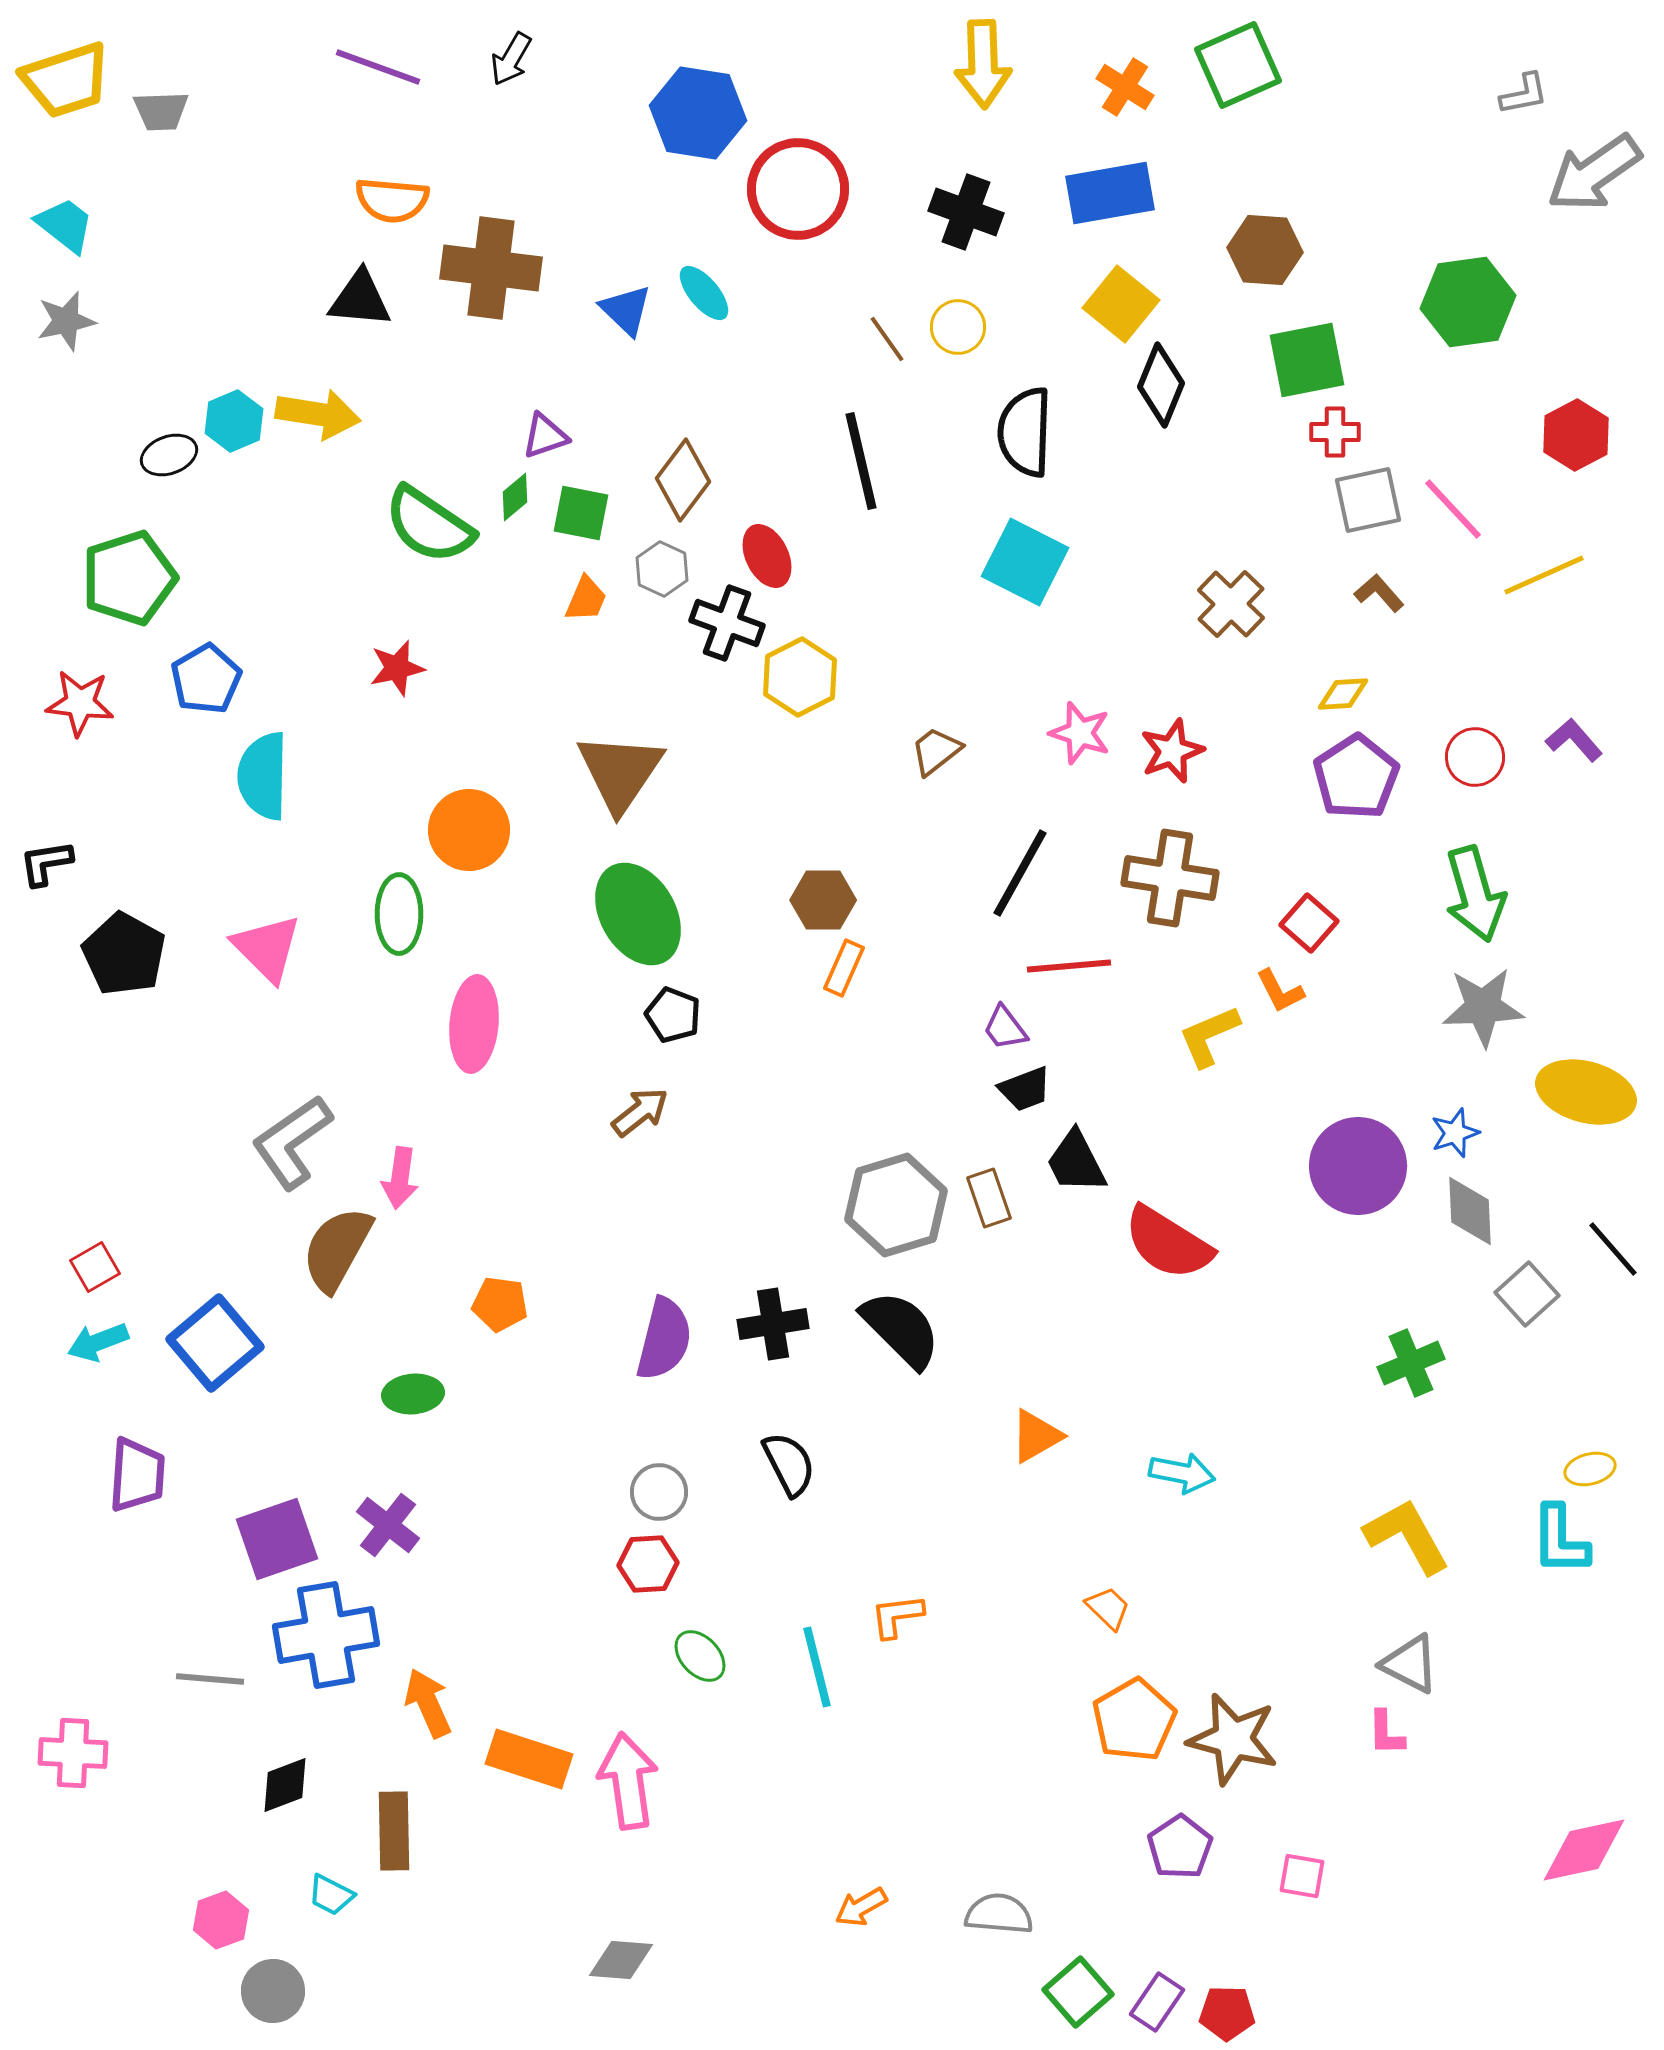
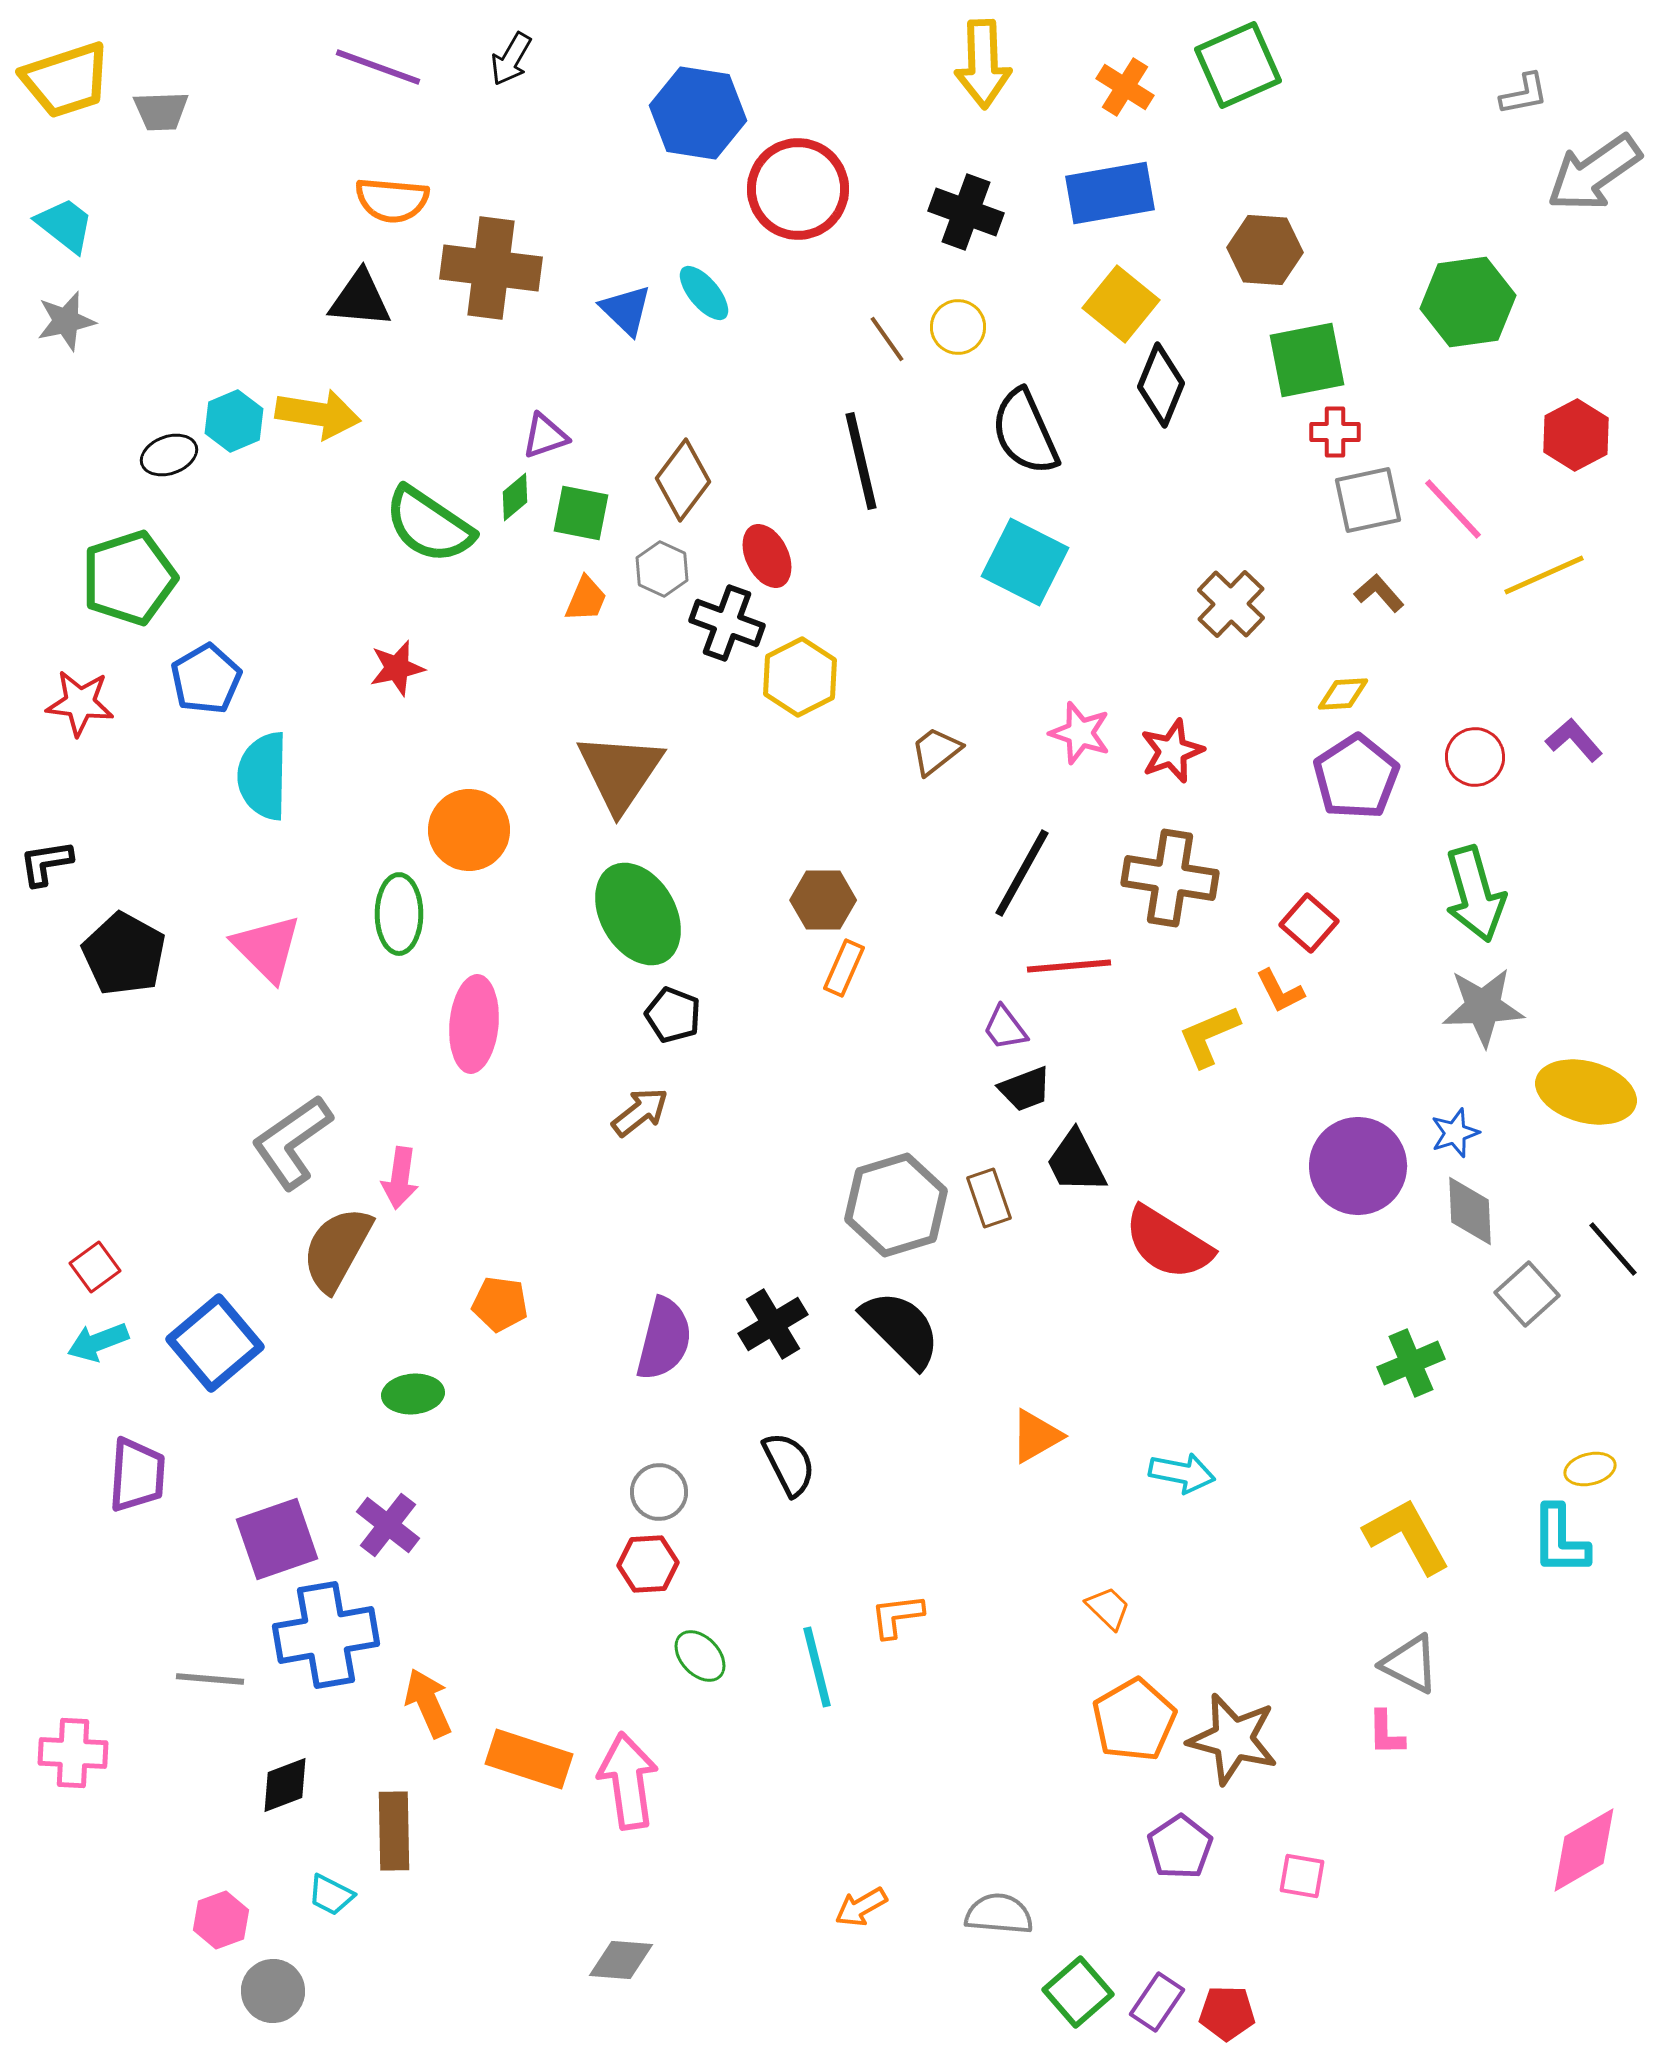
black semicircle at (1025, 432): rotated 26 degrees counterclockwise
black line at (1020, 873): moved 2 px right
red square at (95, 1267): rotated 6 degrees counterclockwise
black cross at (773, 1324): rotated 22 degrees counterclockwise
pink diamond at (1584, 1850): rotated 18 degrees counterclockwise
